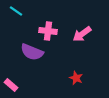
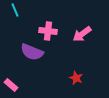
cyan line: moved 1 px left, 1 px up; rotated 32 degrees clockwise
